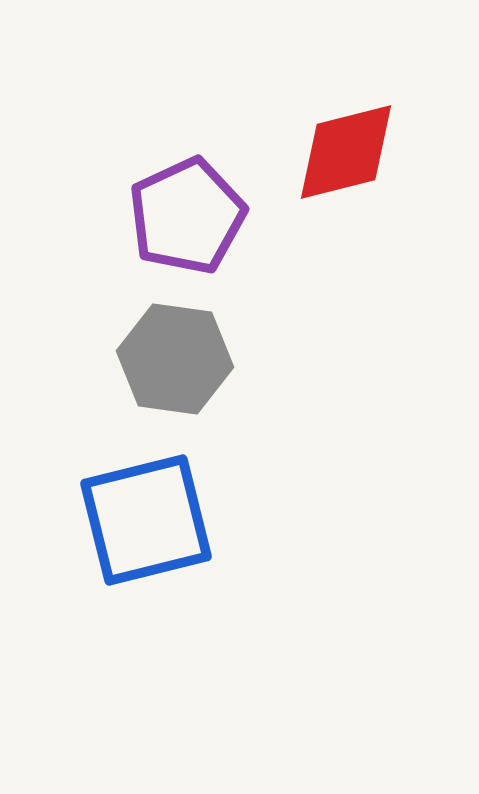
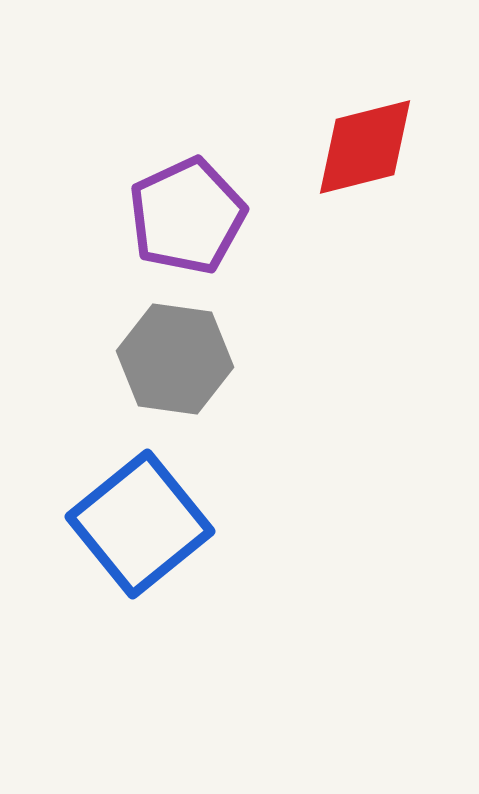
red diamond: moved 19 px right, 5 px up
blue square: moved 6 px left, 4 px down; rotated 25 degrees counterclockwise
